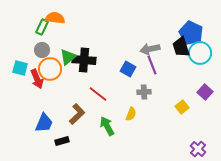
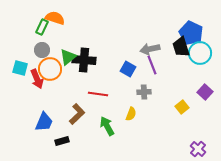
orange semicircle: rotated 12 degrees clockwise
red line: rotated 30 degrees counterclockwise
blue trapezoid: moved 1 px up
